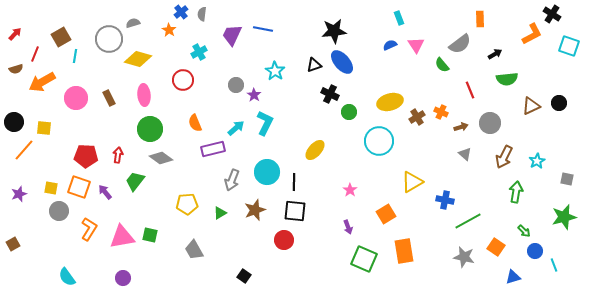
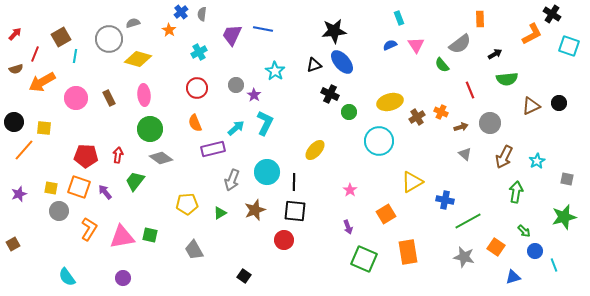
red circle at (183, 80): moved 14 px right, 8 px down
orange rectangle at (404, 251): moved 4 px right, 1 px down
